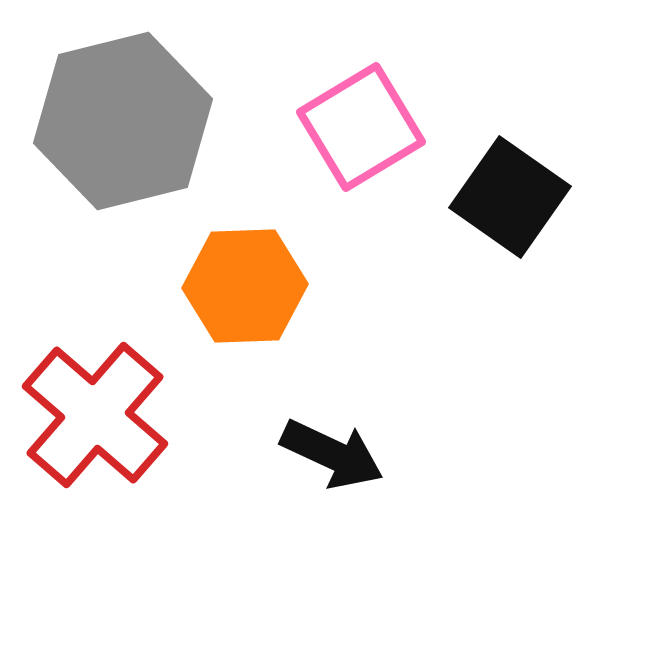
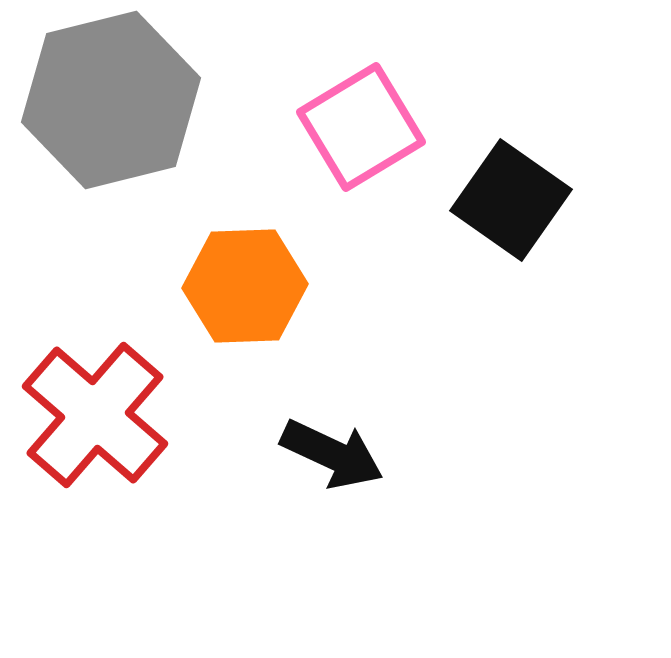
gray hexagon: moved 12 px left, 21 px up
black square: moved 1 px right, 3 px down
